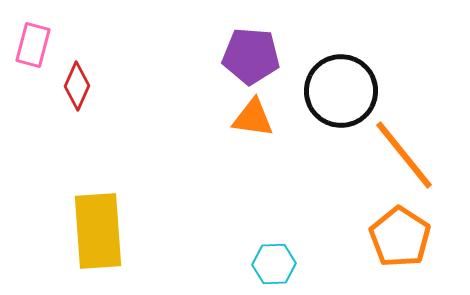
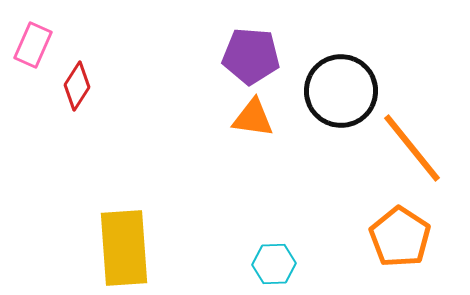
pink rectangle: rotated 9 degrees clockwise
red diamond: rotated 9 degrees clockwise
orange line: moved 8 px right, 7 px up
yellow rectangle: moved 26 px right, 17 px down
